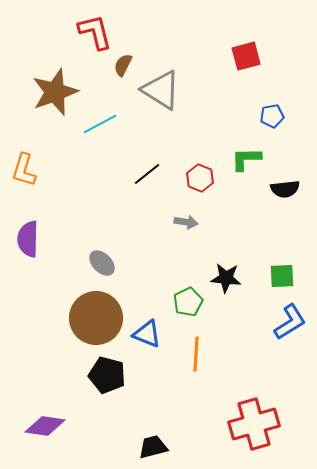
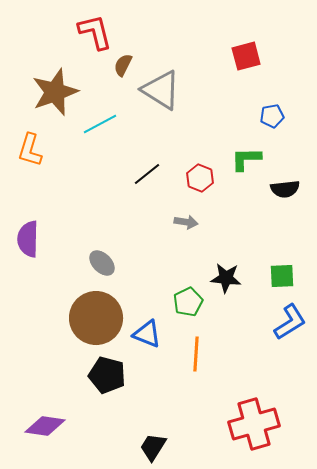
orange L-shape: moved 6 px right, 20 px up
black trapezoid: rotated 44 degrees counterclockwise
